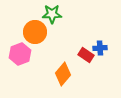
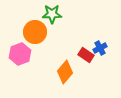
blue cross: rotated 24 degrees counterclockwise
orange diamond: moved 2 px right, 2 px up
